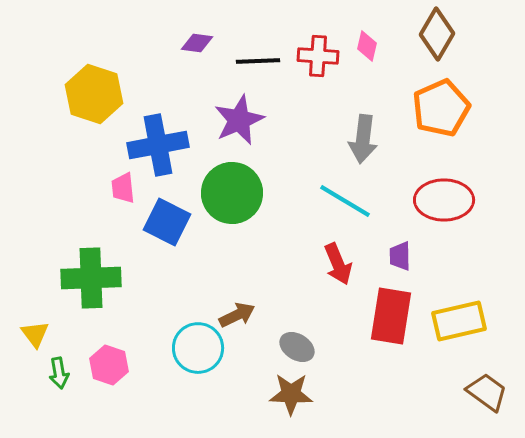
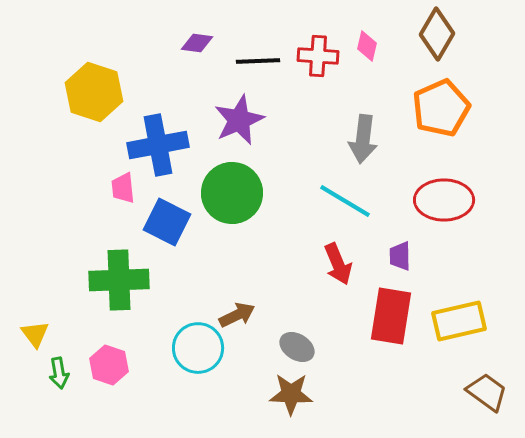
yellow hexagon: moved 2 px up
green cross: moved 28 px right, 2 px down
